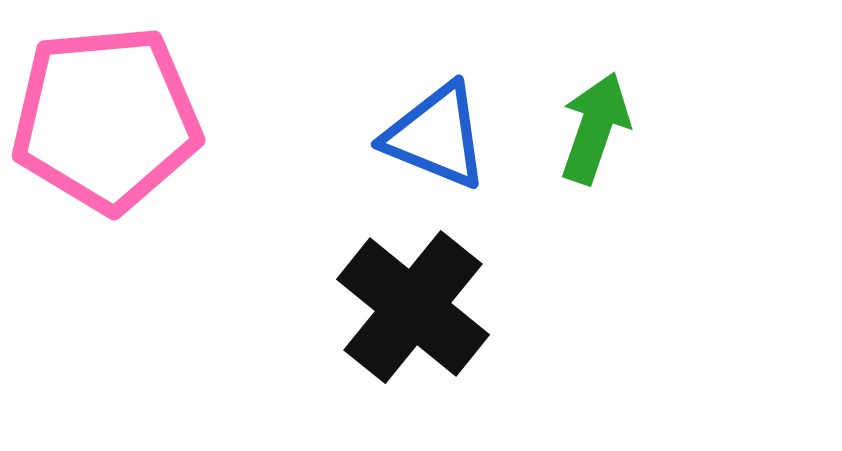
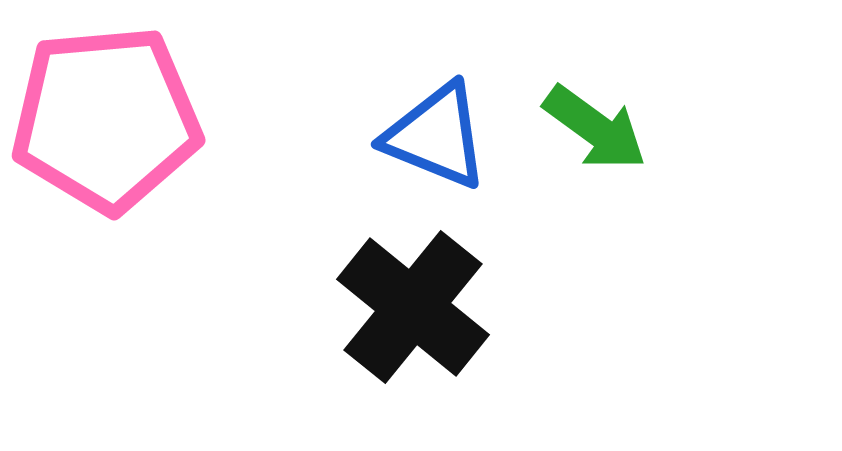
green arrow: rotated 107 degrees clockwise
